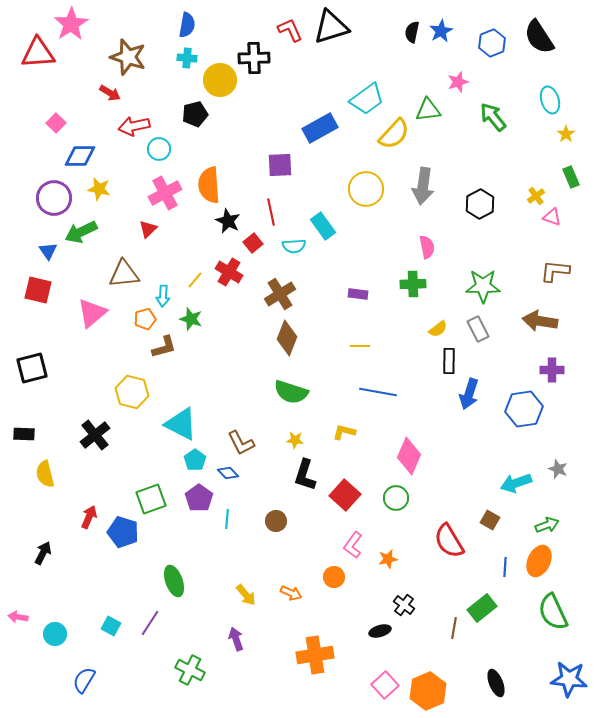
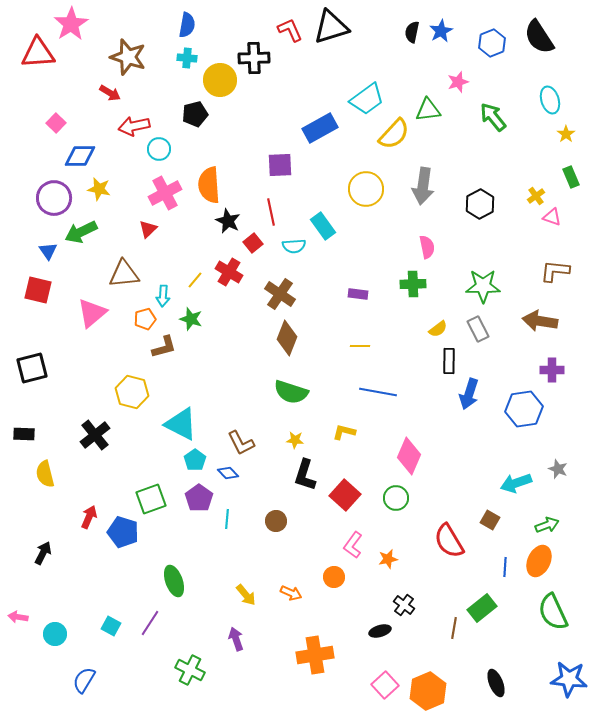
brown cross at (280, 294): rotated 24 degrees counterclockwise
